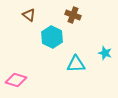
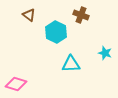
brown cross: moved 8 px right
cyan hexagon: moved 4 px right, 5 px up
cyan triangle: moved 5 px left
pink diamond: moved 4 px down
